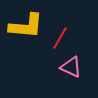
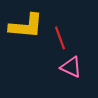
red line: rotated 50 degrees counterclockwise
